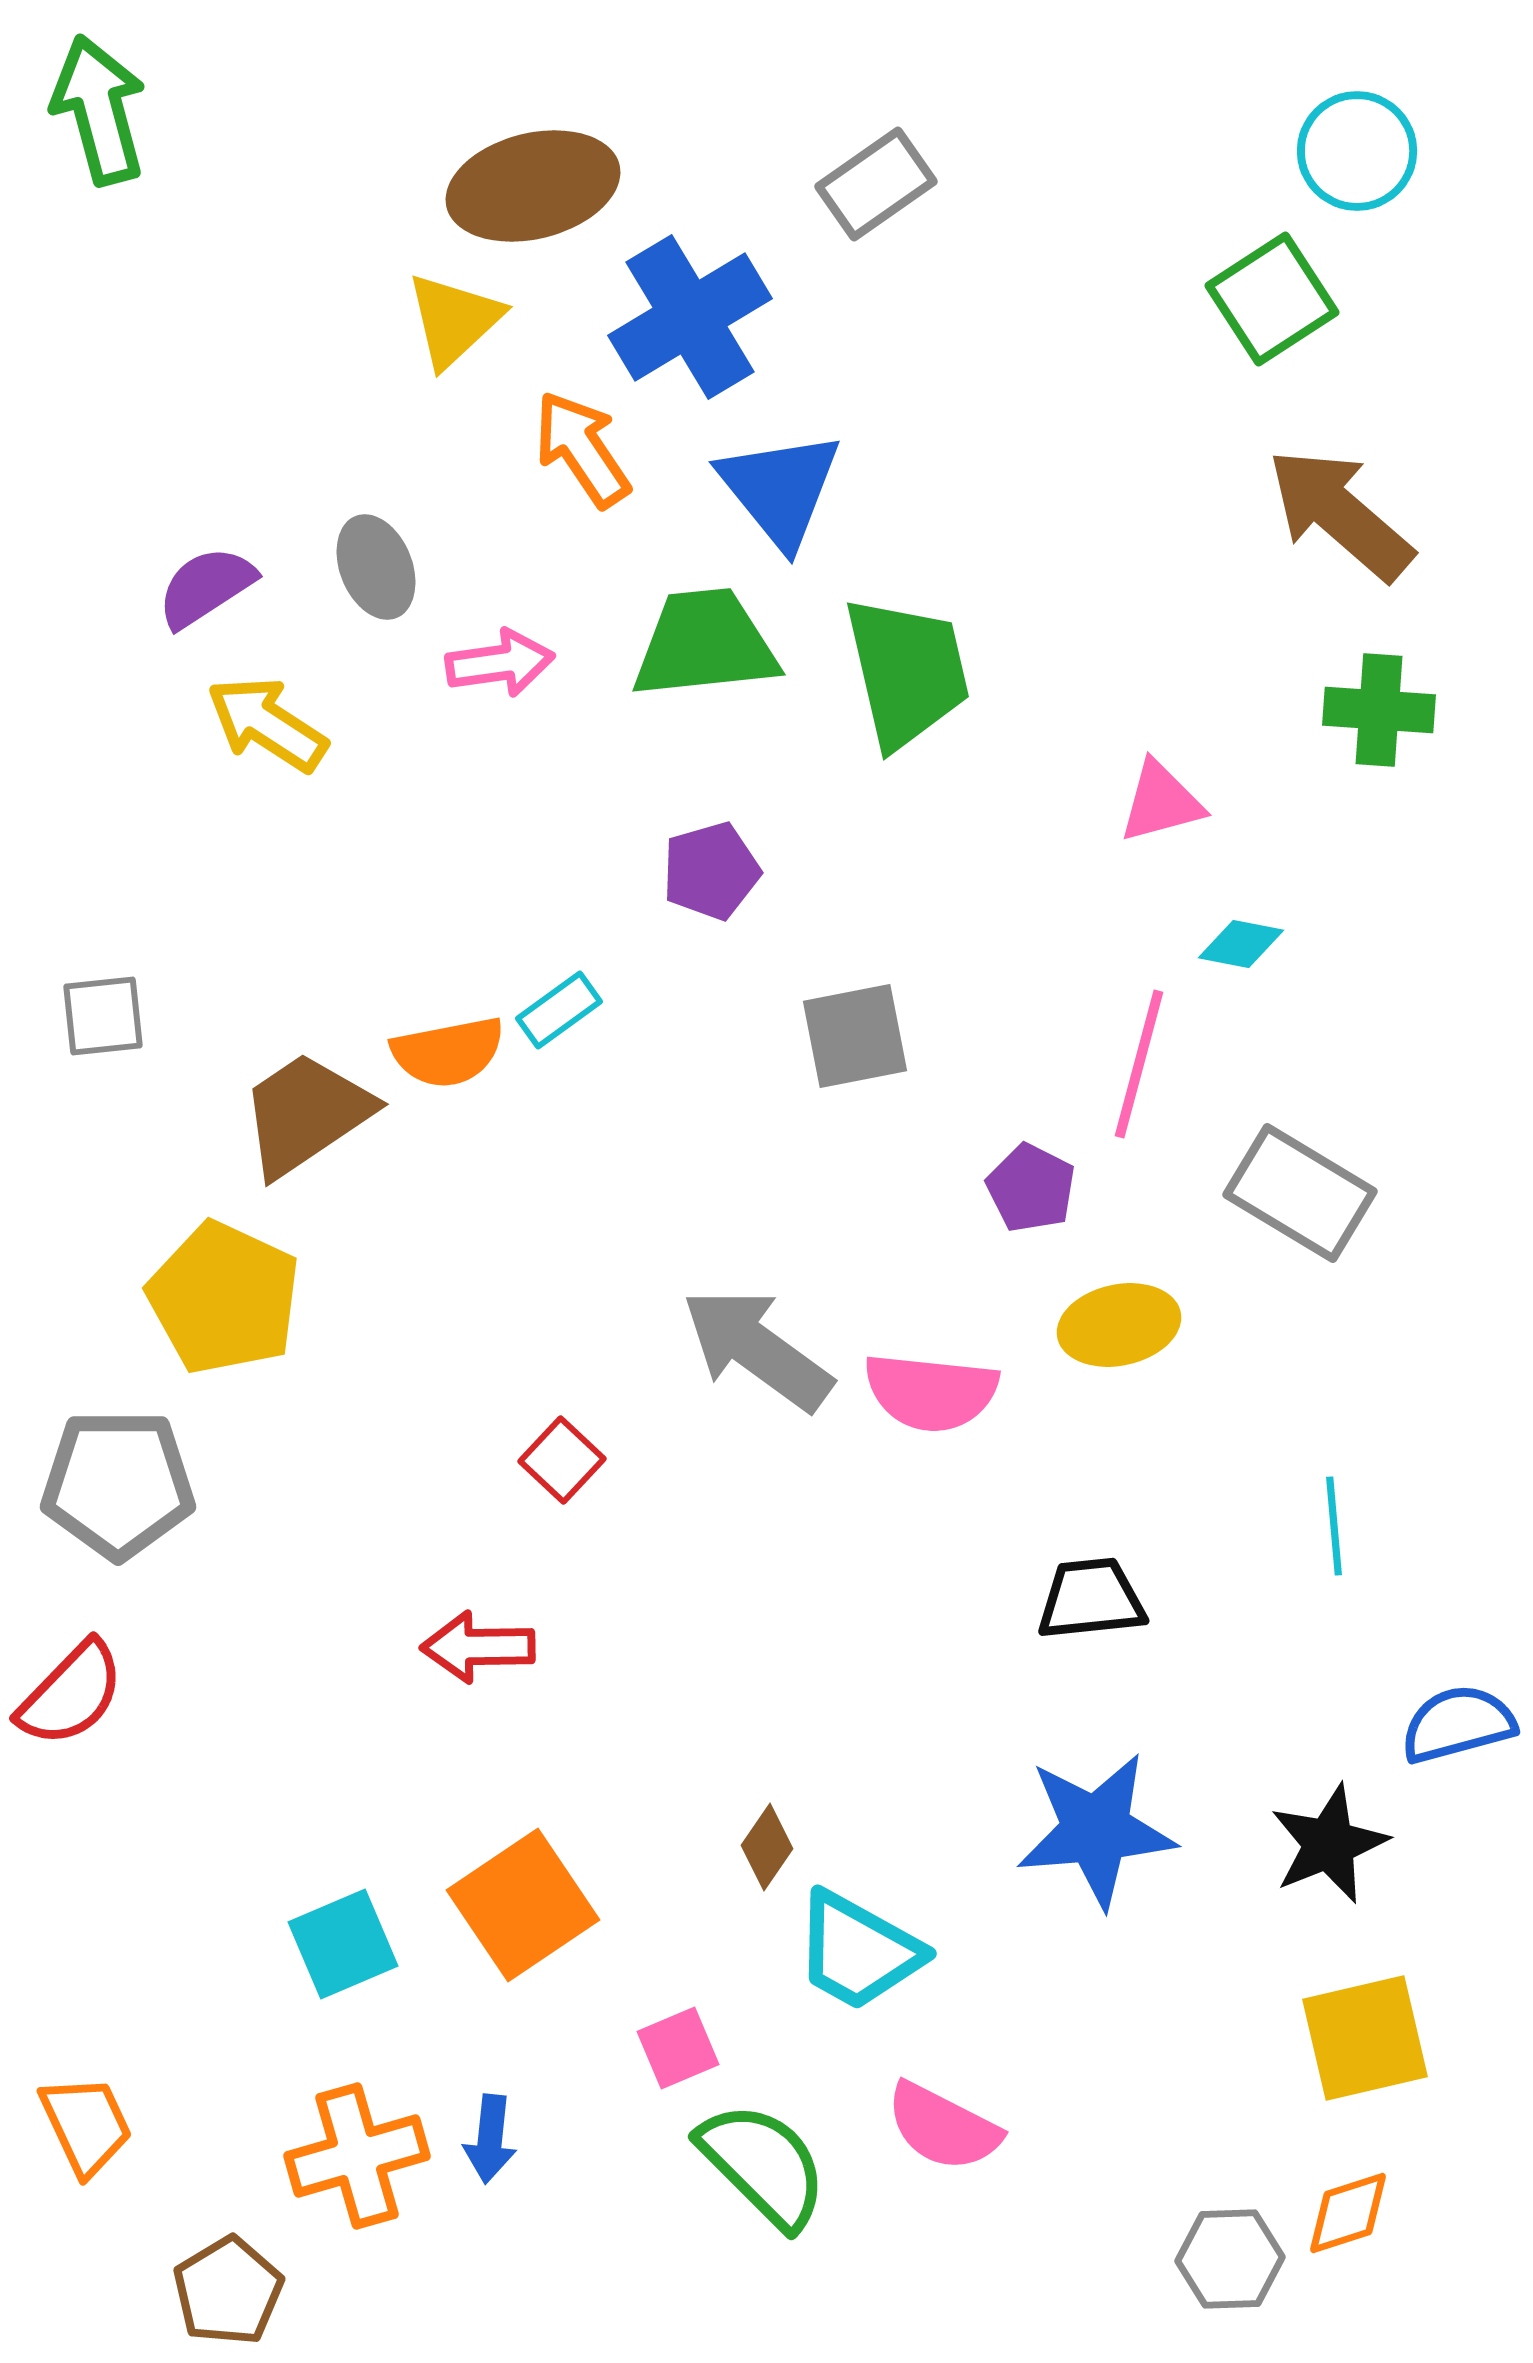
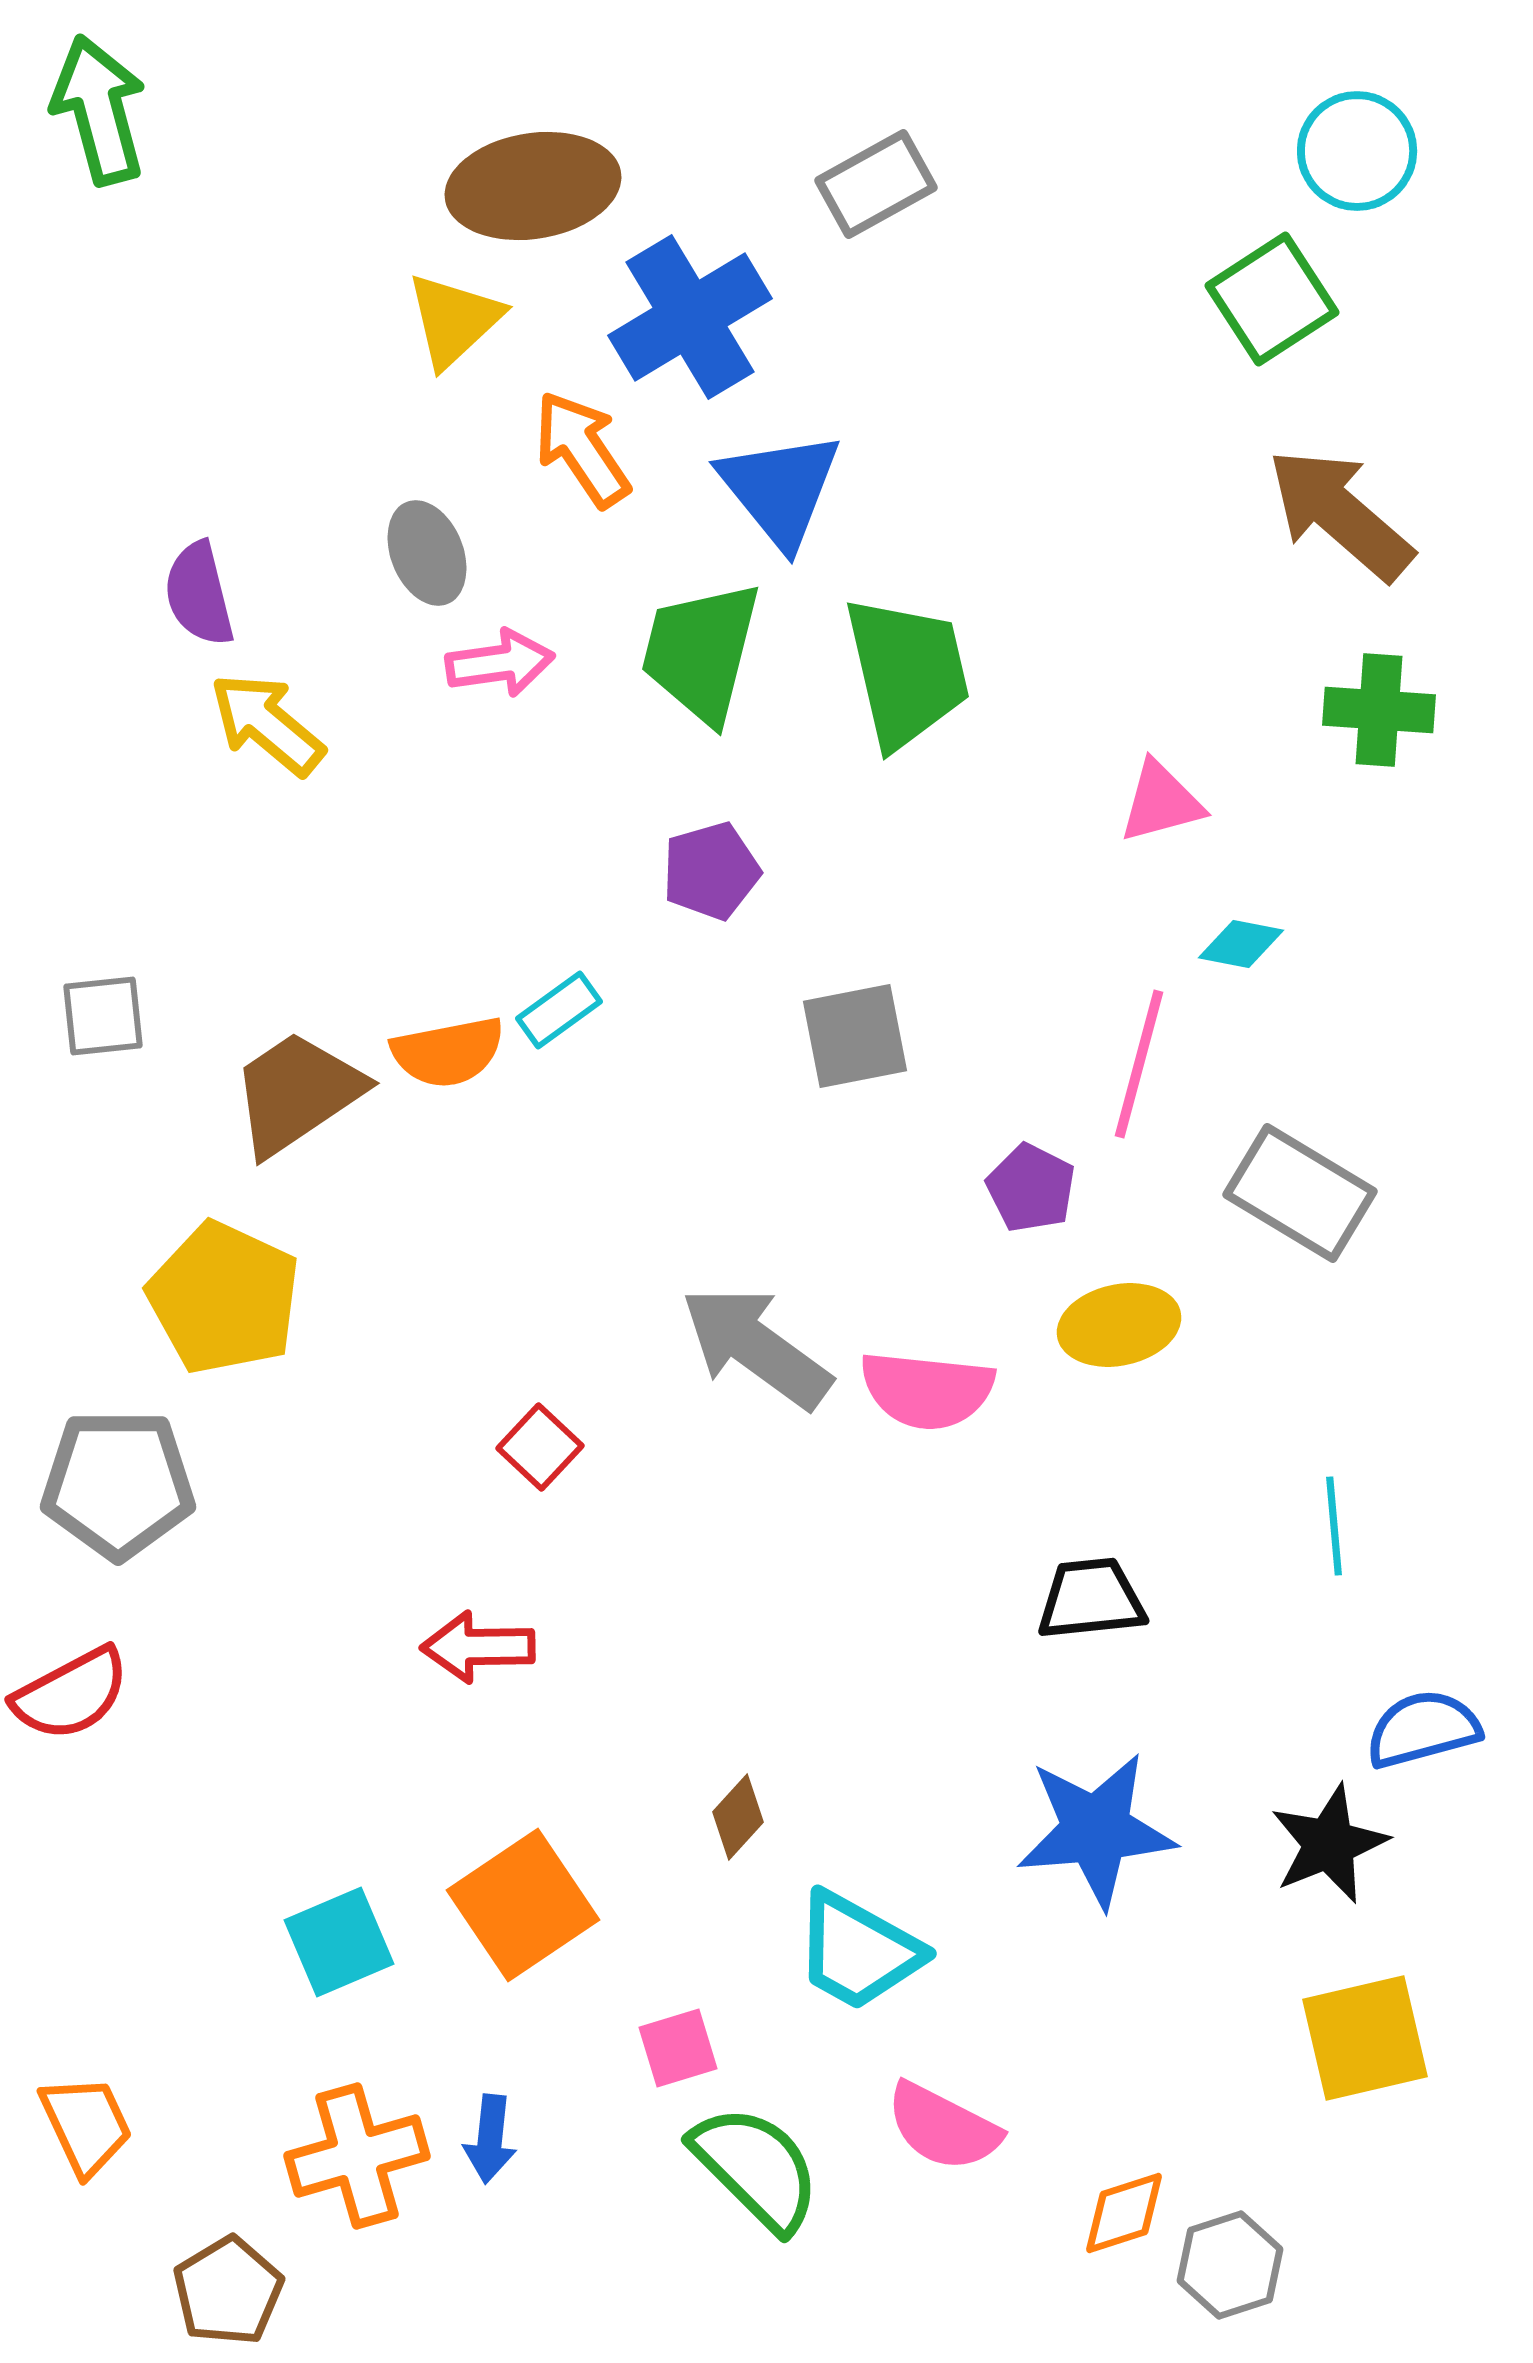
gray rectangle at (876, 184): rotated 6 degrees clockwise
brown ellipse at (533, 186): rotated 5 degrees clockwise
gray ellipse at (376, 567): moved 51 px right, 14 px up
purple semicircle at (206, 587): moved 7 px left, 7 px down; rotated 71 degrees counterclockwise
green trapezoid at (705, 644): moved 4 px left, 8 px down; rotated 70 degrees counterclockwise
yellow arrow at (267, 724): rotated 7 degrees clockwise
brown trapezoid at (306, 1114): moved 9 px left, 21 px up
gray arrow at (757, 1349): moved 1 px left, 2 px up
pink semicircle at (931, 1392): moved 4 px left, 2 px up
red square at (562, 1460): moved 22 px left, 13 px up
red semicircle at (71, 1694): rotated 18 degrees clockwise
blue semicircle at (1458, 1724): moved 35 px left, 5 px down
brown diamond at (767, 1847): moved 29 px left, 30 px up; rotated 8 degrees clockwise
cyan square at (343, 1944): moved 4 px left, 2 px up
pink square at (678, 2048): rotated 6 degrees clockwise
green semicircle at (763, 2165): moved 7 px left, 3 px down
orange diamond at (1348, 2213): moved 224 px left
gray hexagon at (1230, 2259): moved 6 px down; rotated 16 degrees counterclockwise
